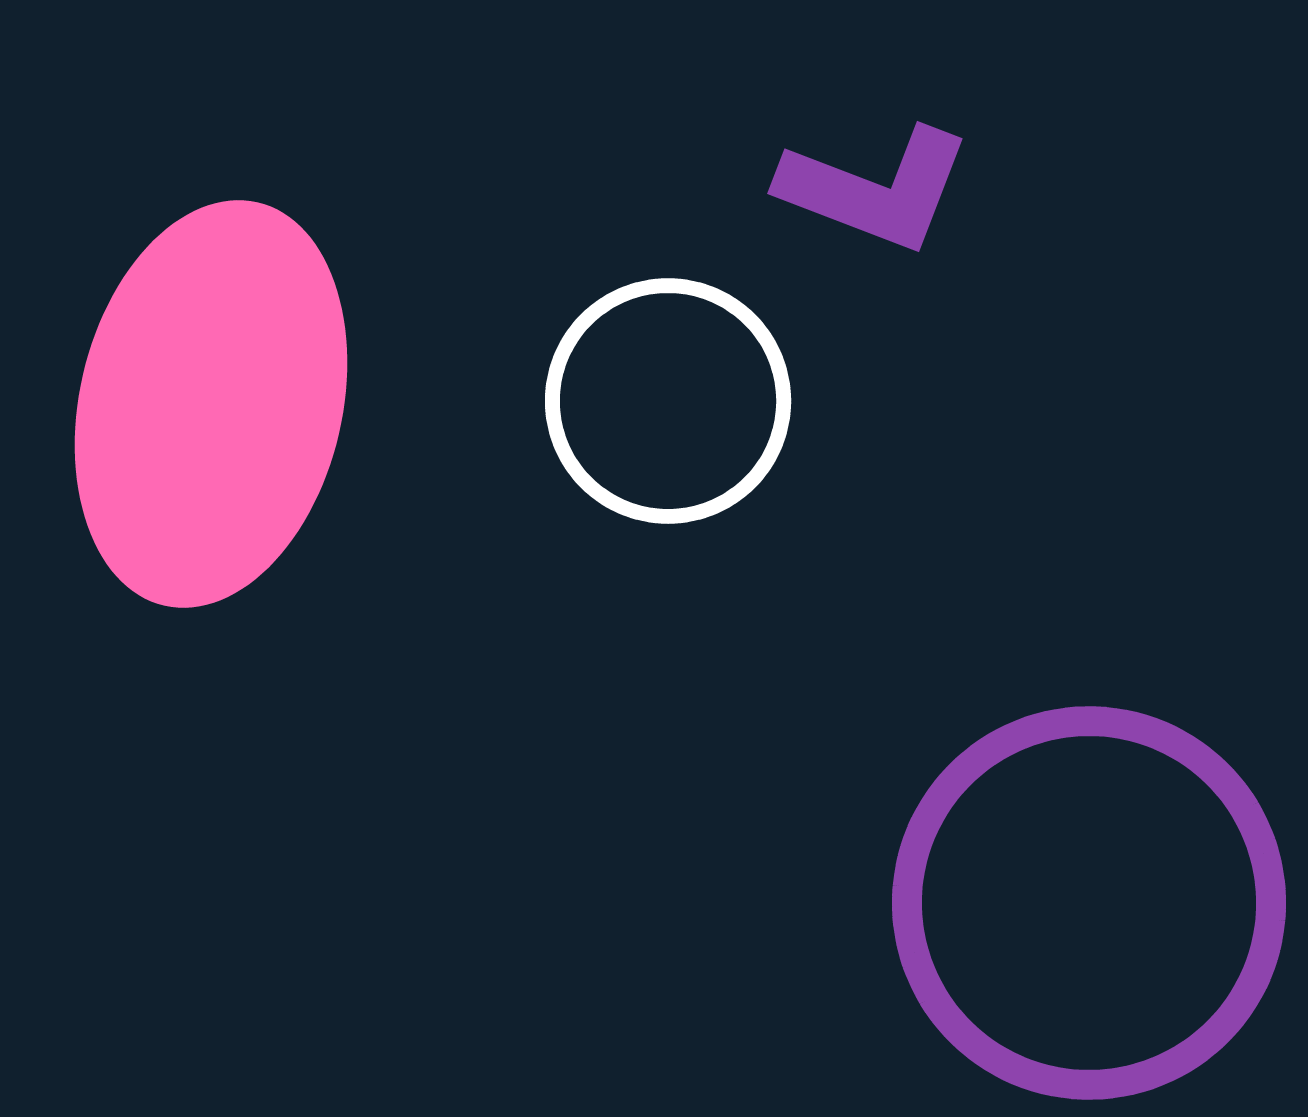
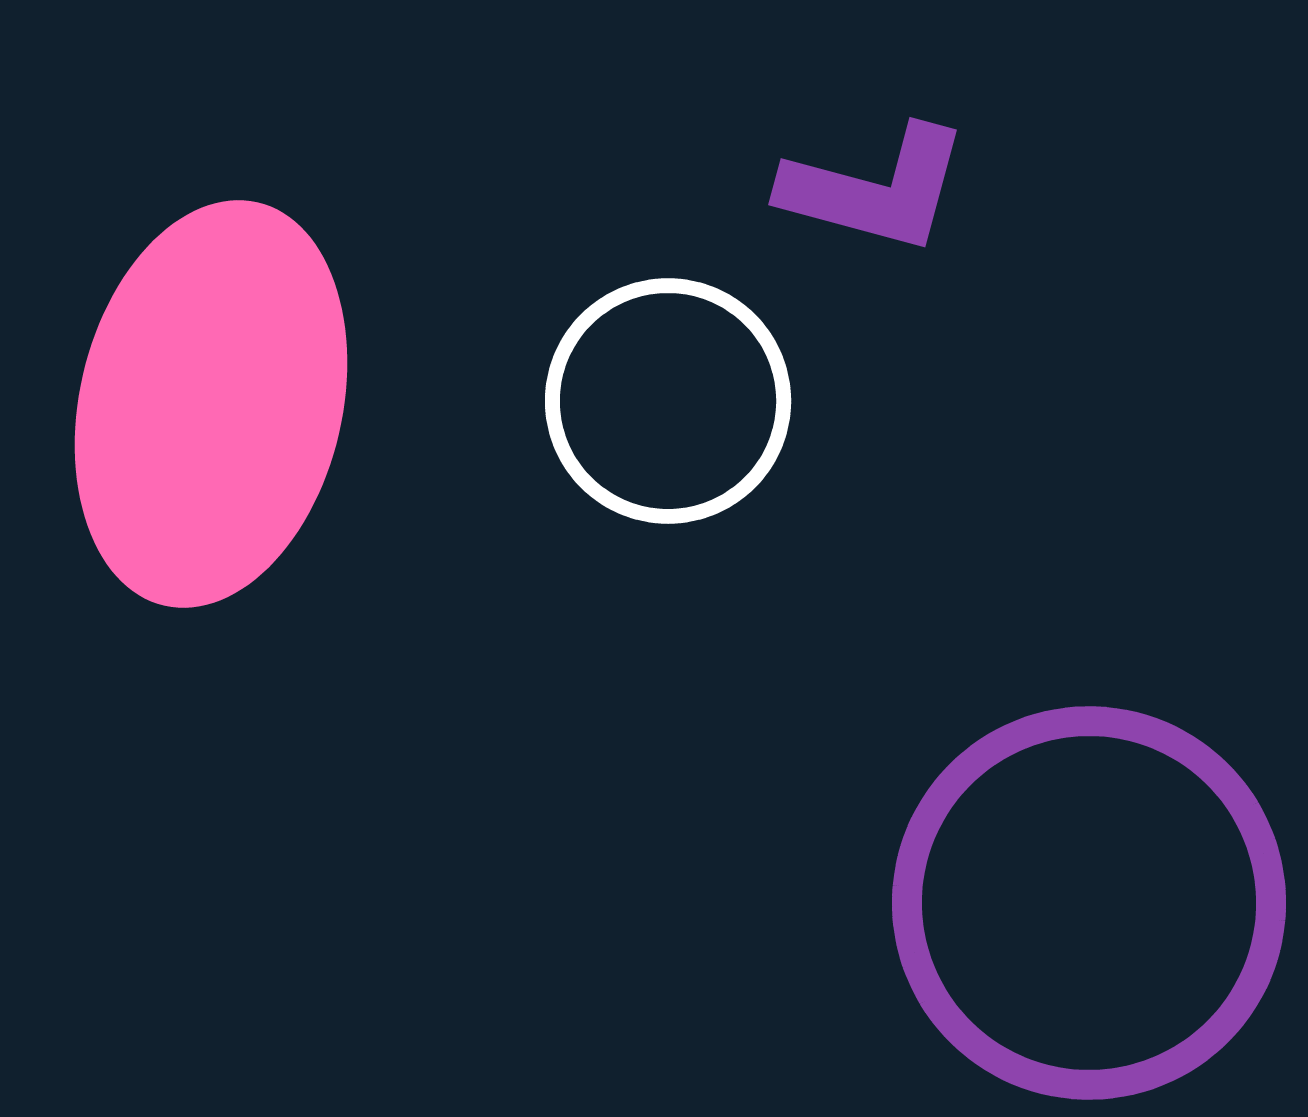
purple L-shape: rotated 6 degrees counterclockwise
